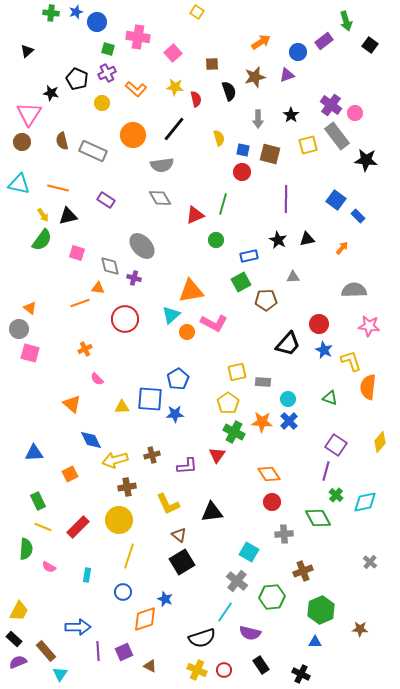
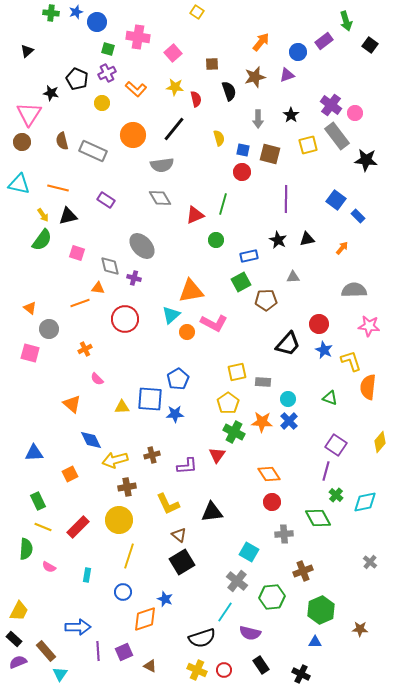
orange arrow at (261, 42): rotated 18 degrees counterclockwise
gray circle at (19, 329): moved 30 px right
